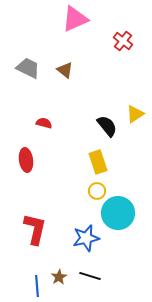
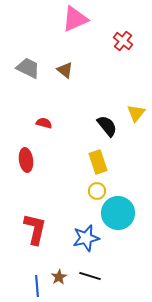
yellow triangle: moved 1 px right, 1 px up; rotated 18 degrees counterclockwise
